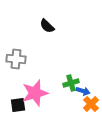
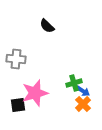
green cross: moved 3 px right
blue arrow: rotated 16 degrees clockwise
orange cross: moved 8 px left
